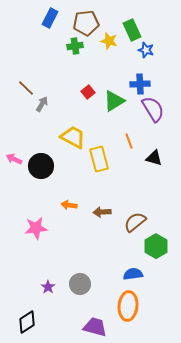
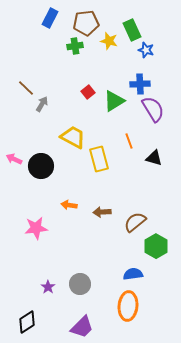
purple trapezoid: moved 13 px left; rotated 120 degrees clockwise
